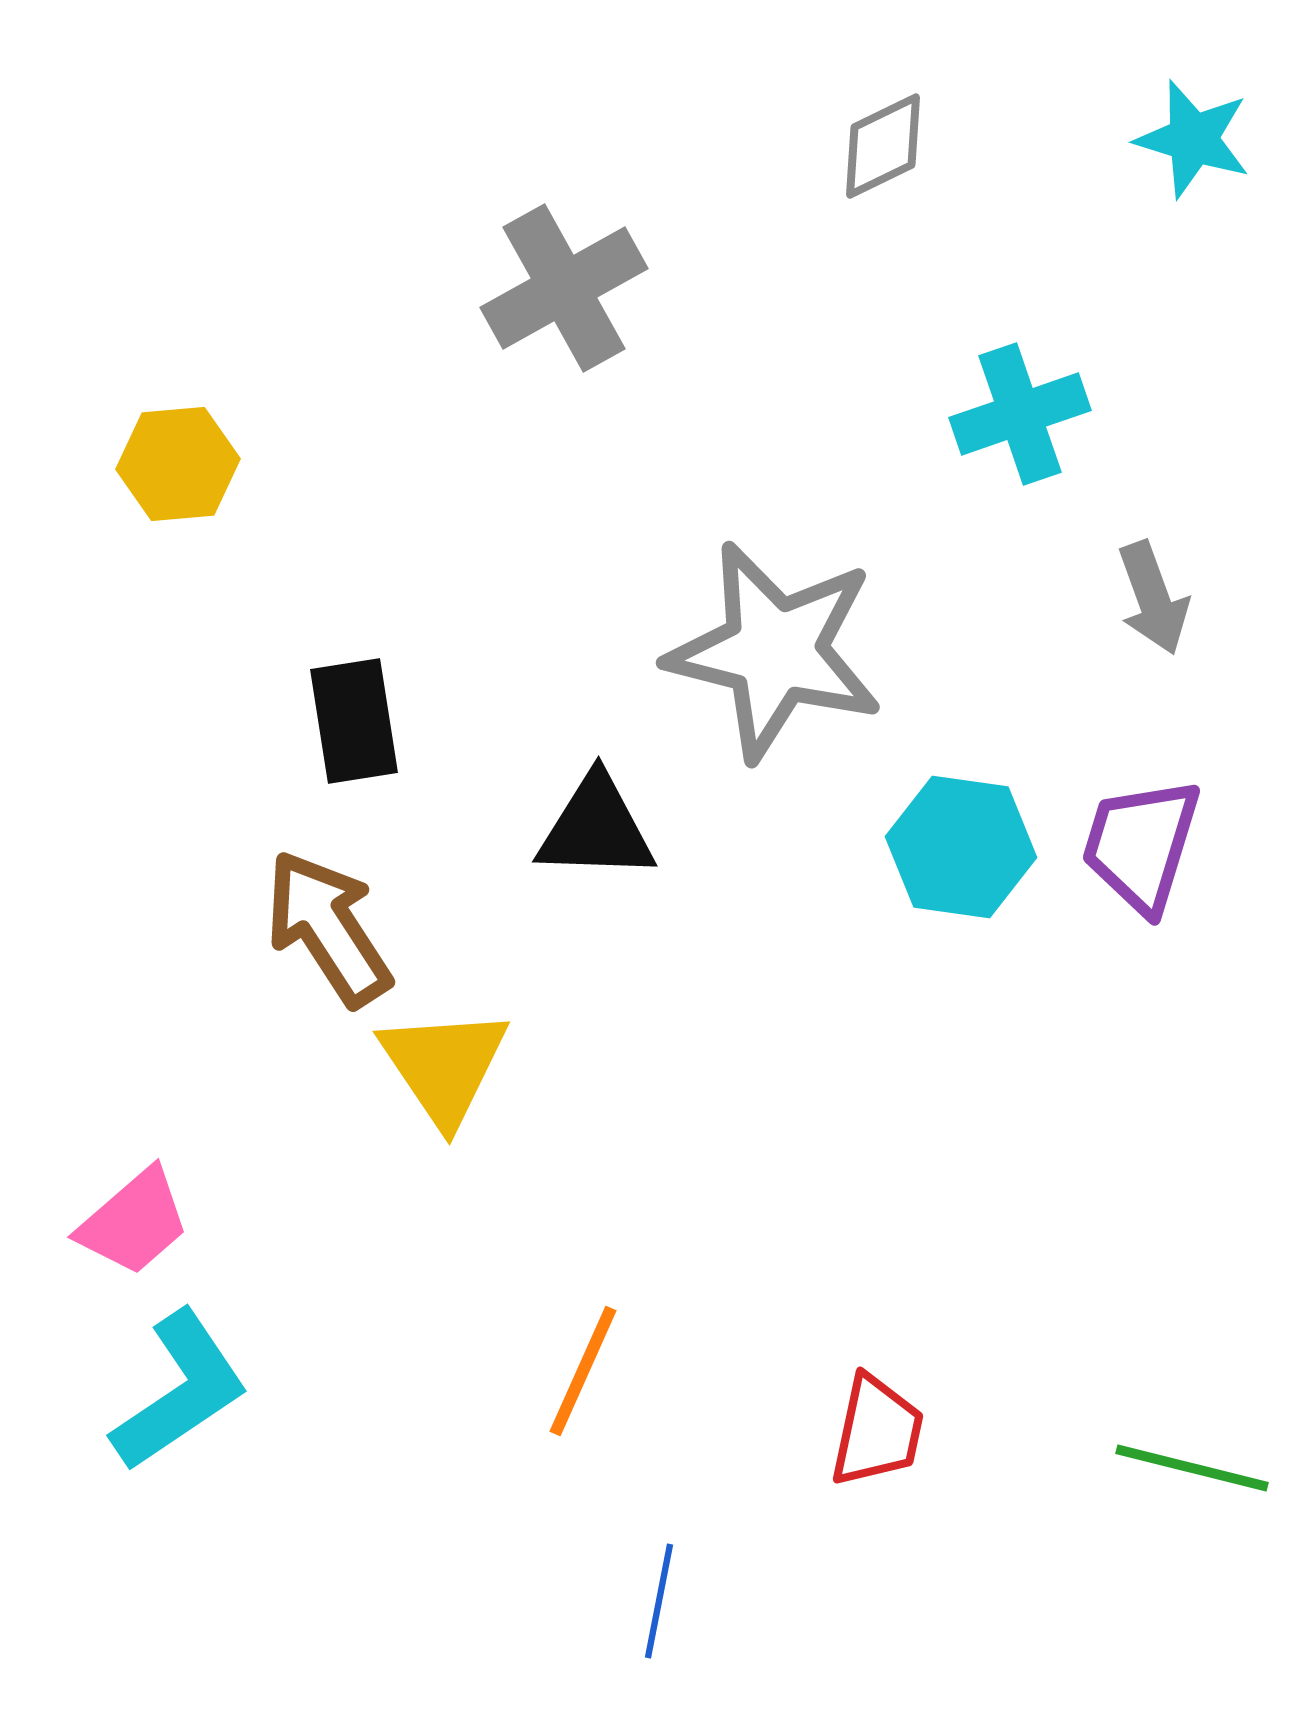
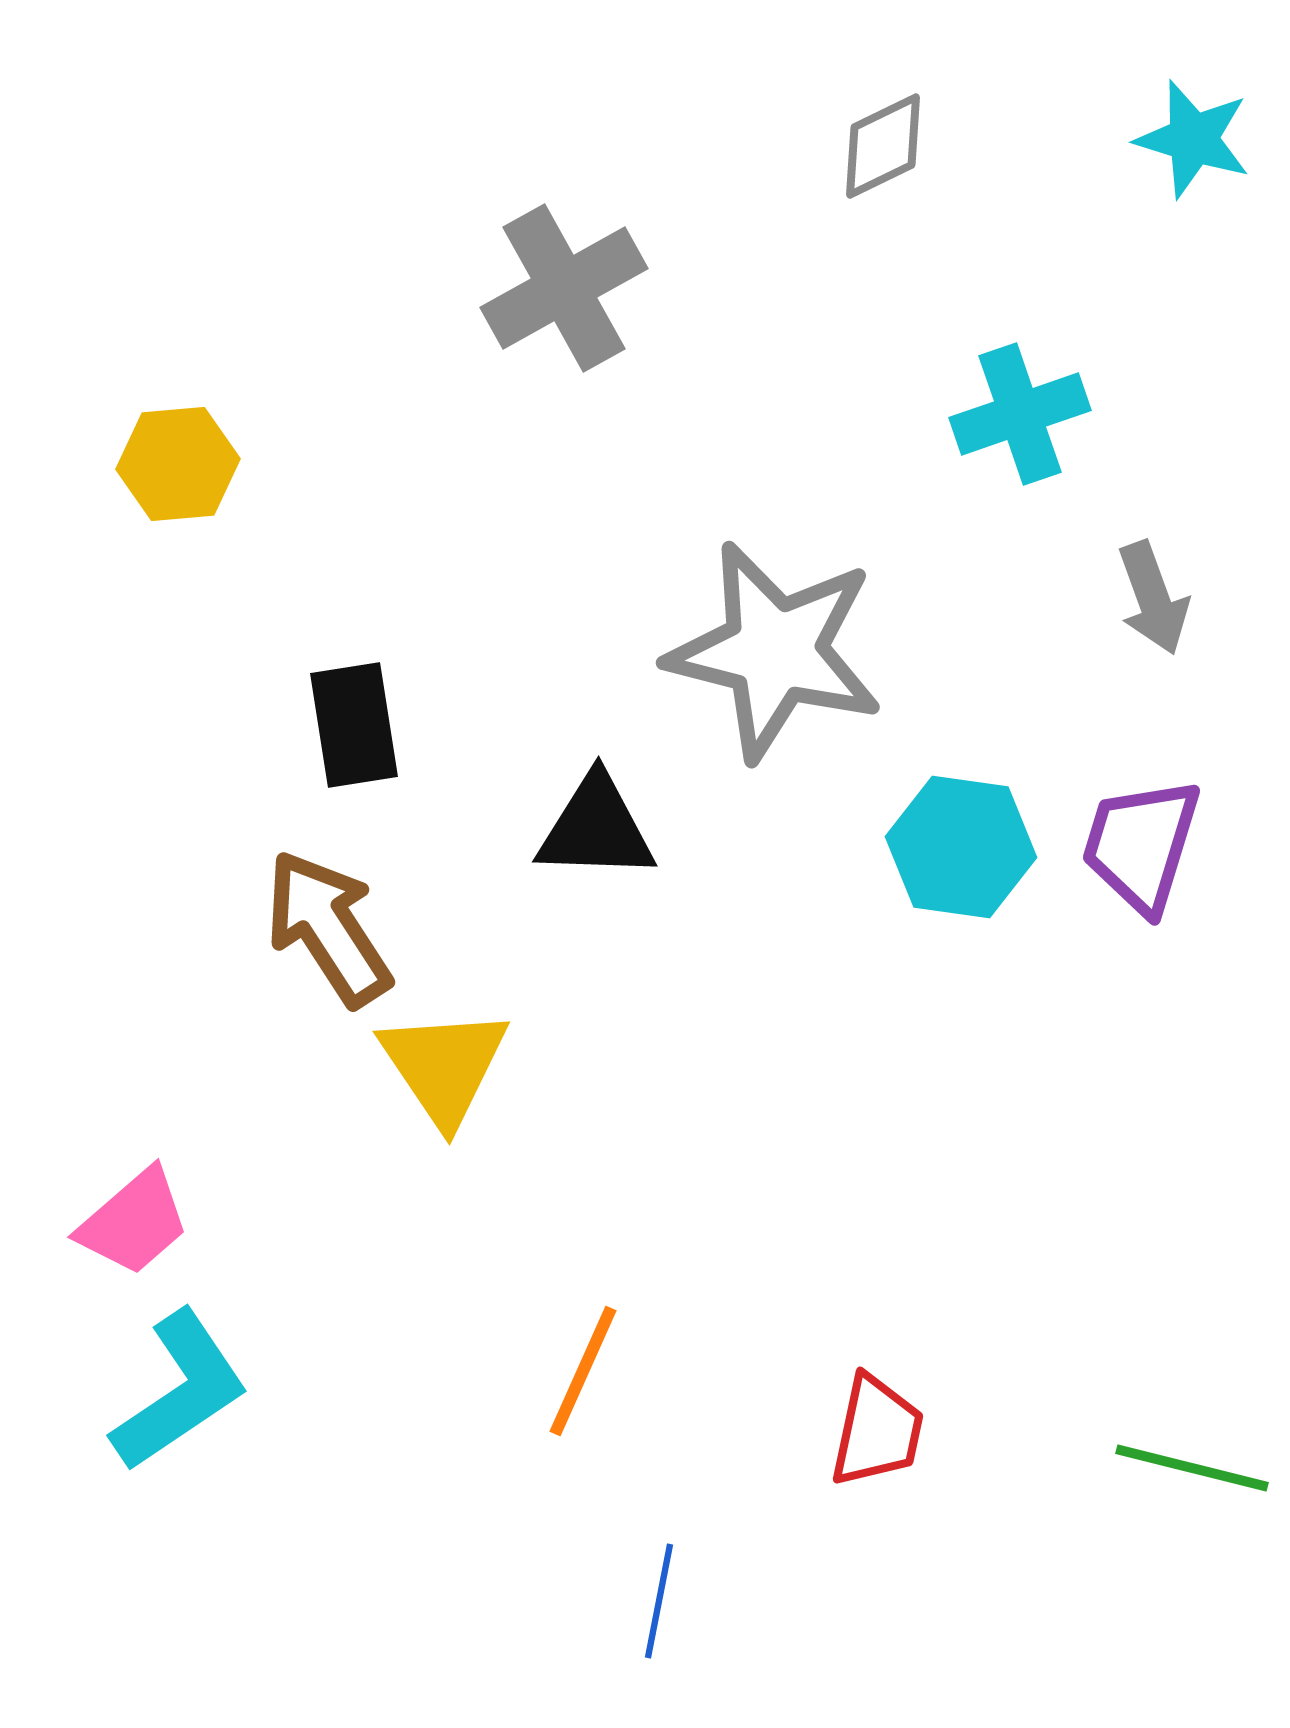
black rectangle: moved 4 px down
